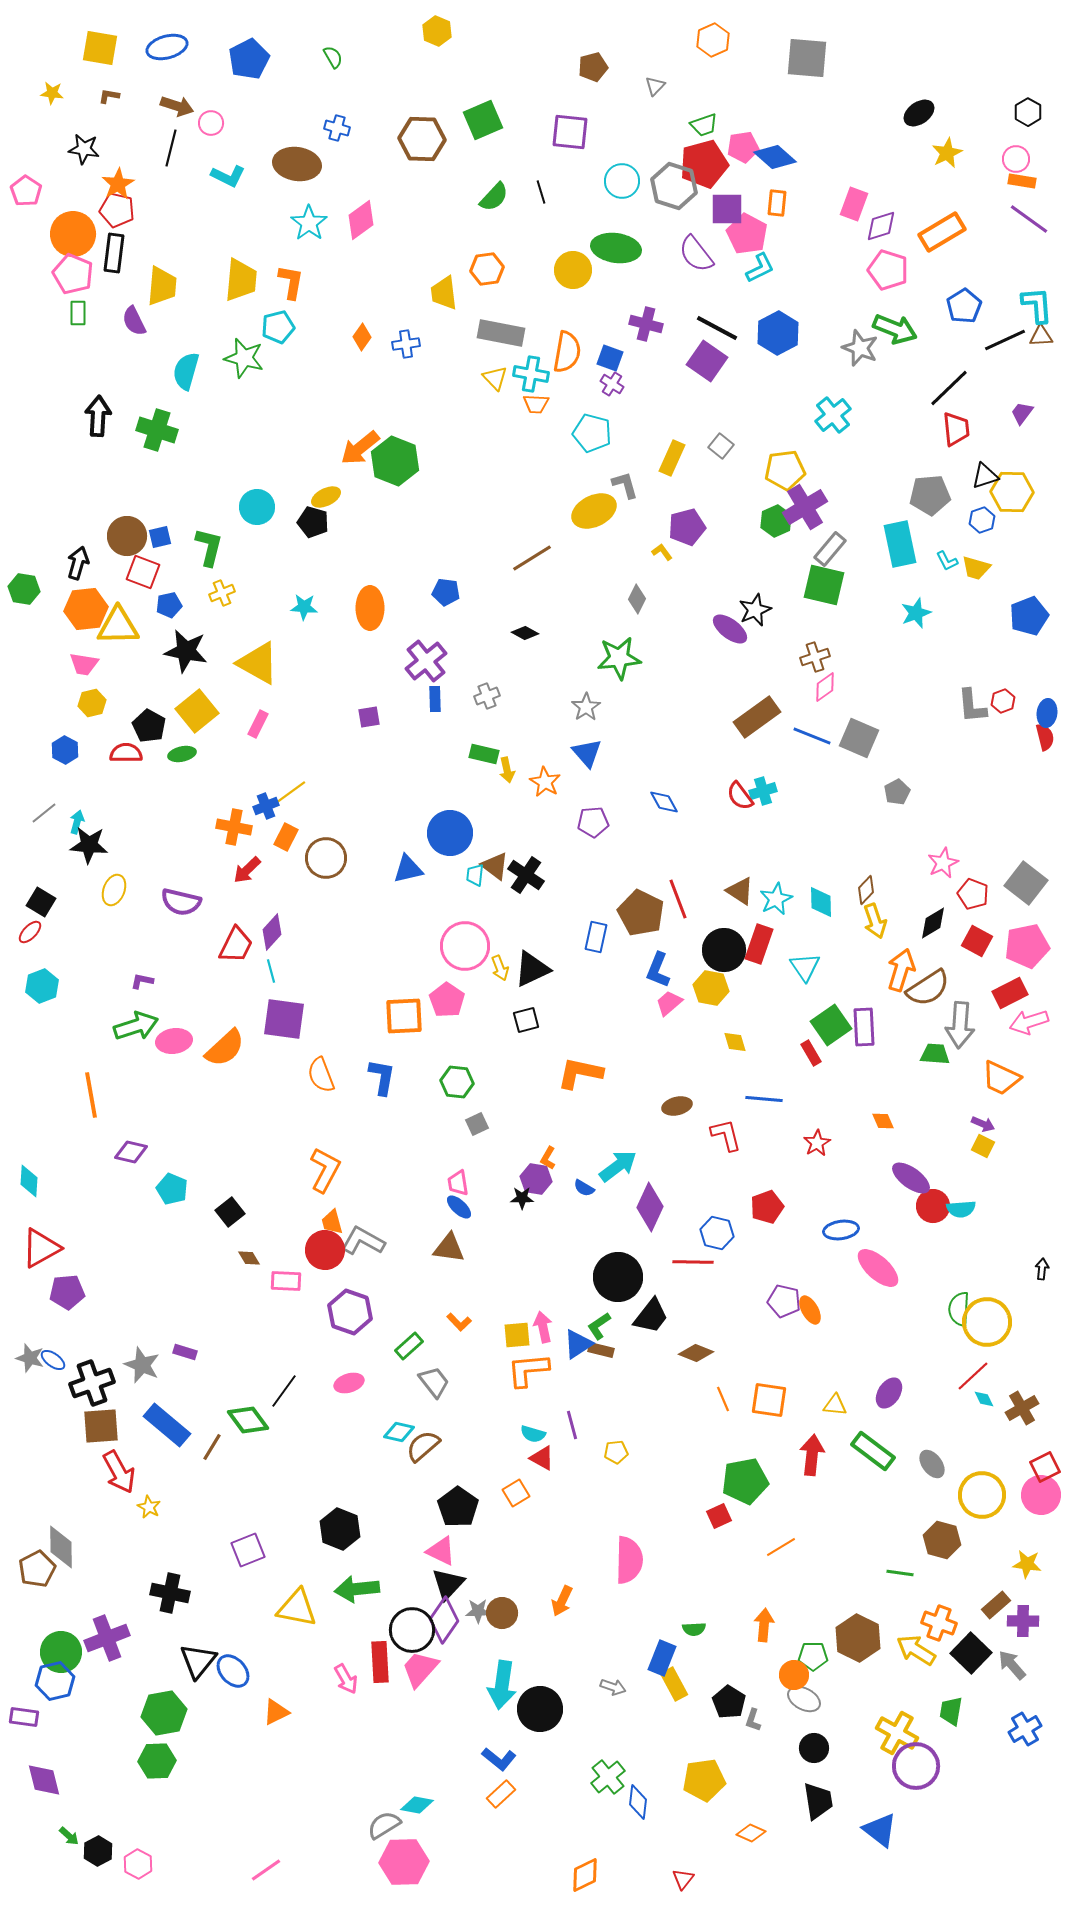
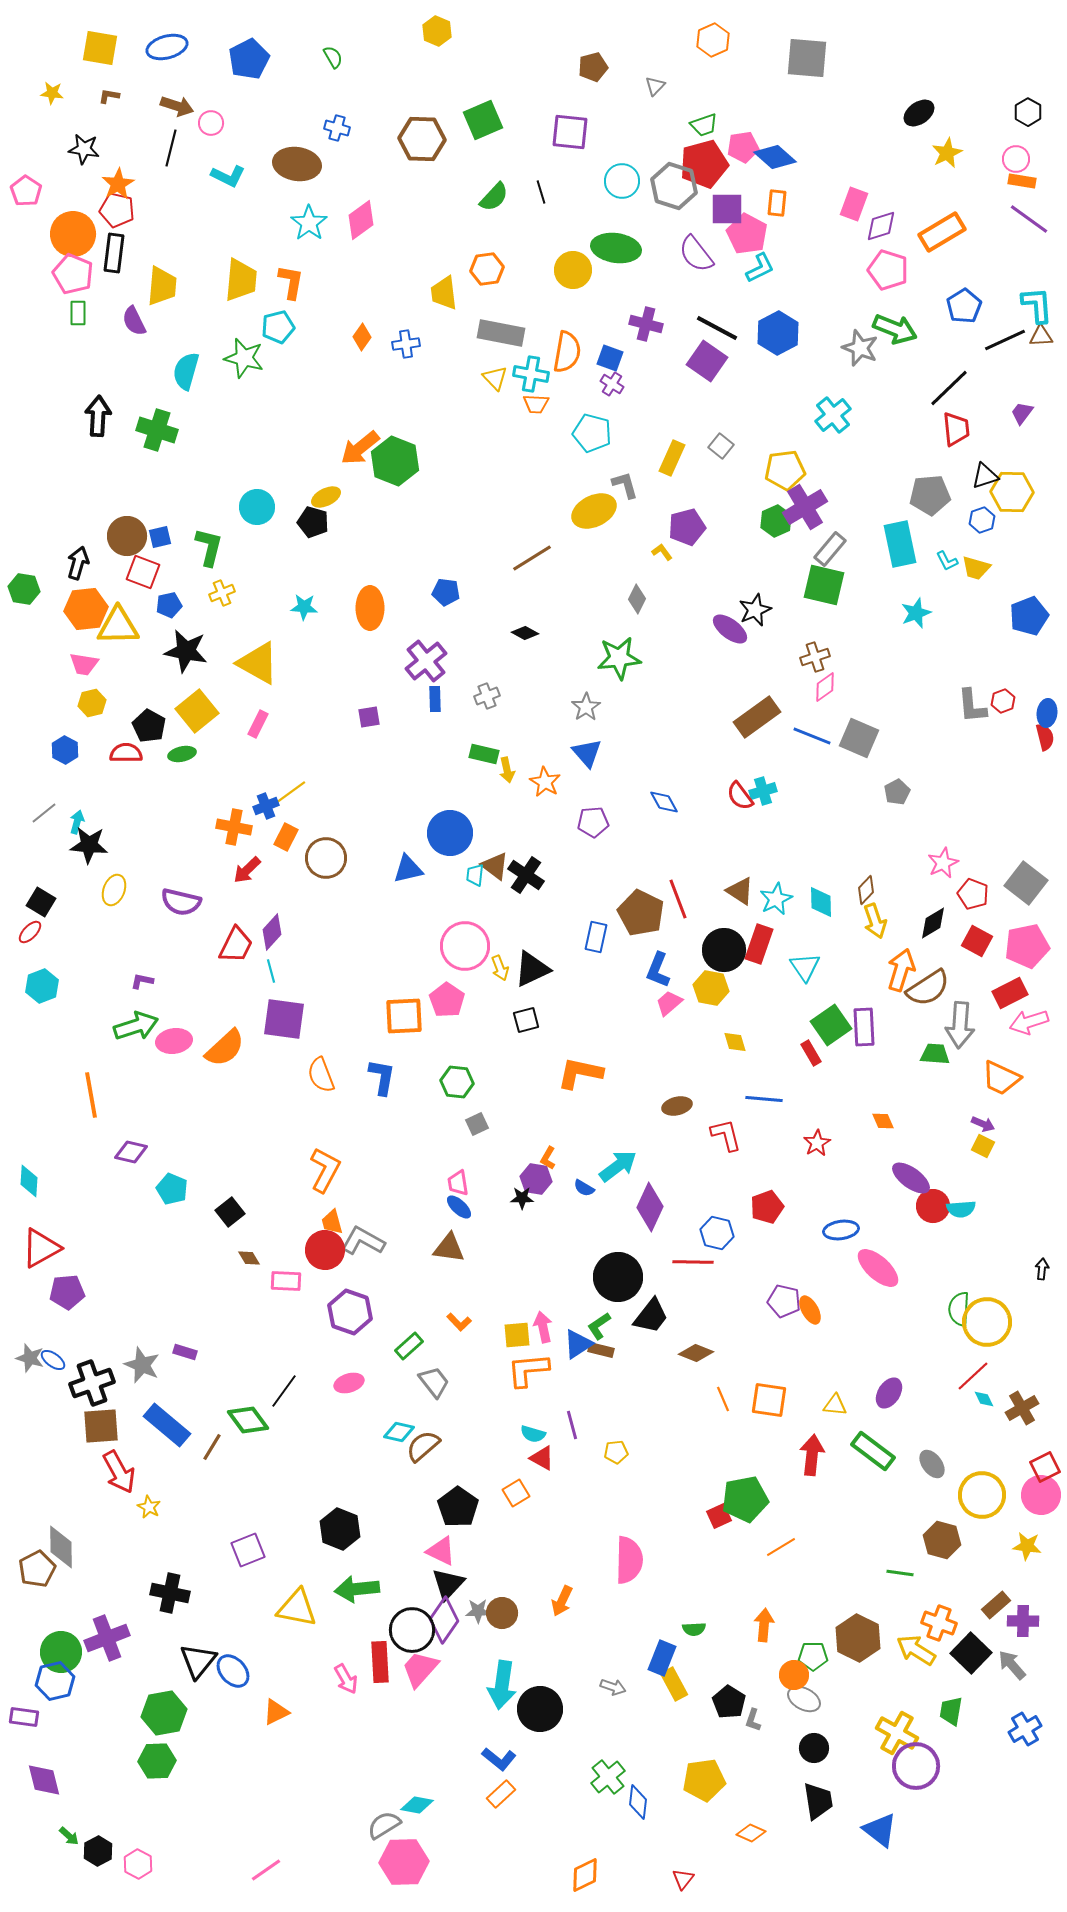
green pentagon at (745, 1481): moved 18 px down
yellow star at (1027, 1564): moved 18 px up
